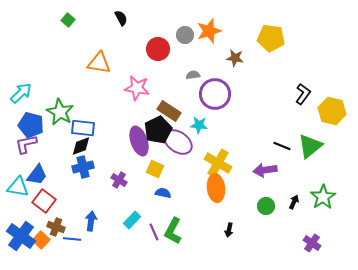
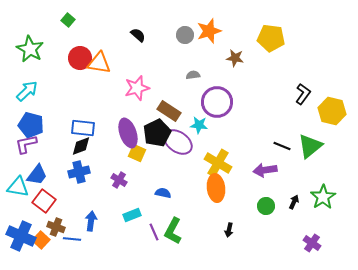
black semicircle at (121, 18): moved 17 px right, 17 px down; rotated 21 degrees counterclockwise
red circle at (158, 49): moved 78 px left, 9 px down
pink star at (137, 88): rotated 25 degrees counterclockwise
cyan arrow at (21, 93): moved 6 px right, 2 px up
purple circle at (215, 94): moved 2 px right, 8 px down
green star at (60, 112): moved 30 px left, 63 px up
black pentagon at (158, 130): moved 1 px left, 3 px down
purple ellipse at (139, 141): moved 11 px left, 8 px up
blue cross at (83, 167): moved 4 px left, 5 px down
yellow square at (155, 169): moved 18 px left, 16 px up
cyan rectangle at (132, 220): moved 5 px up; rotated 24 degrees clockwise
blue cross at (21, 236): rotated 12 degrees counterclockwise
